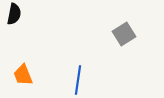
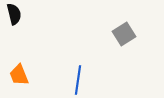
black semicircle: rotated 25 degrees counterclockwise
orange trapezoid: moved 4 px left
